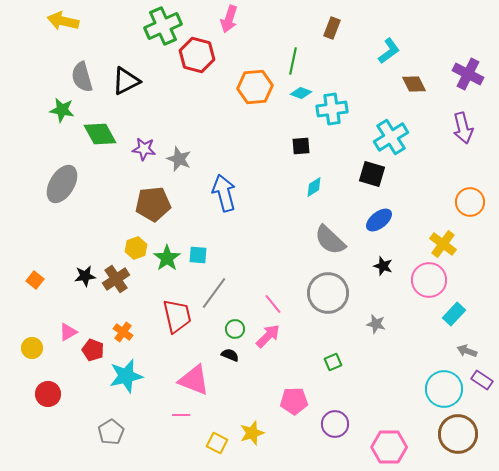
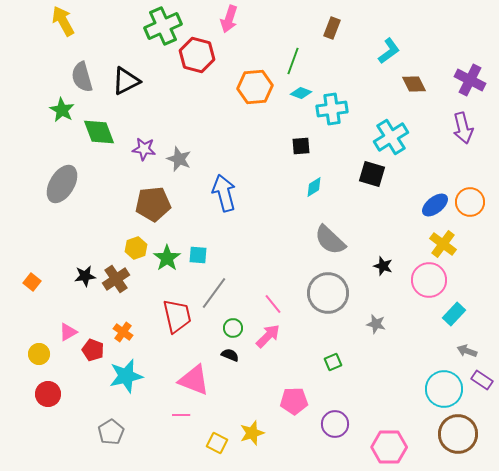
yellow arrow at (63, 21): rotated 48 degrees clockwise
green line at (293, 61): rotated 8 degrees clockwise
purple cross at (468, 74): moved 2 px right, 6 px down
green star at (62, 110): rotated 20 degrees clockwise
green diamond at (100, 134): moved 1 px left, 2 px up; rotated 8 degrees clockwise
blue ellipse at (379, 220): moved 56 px right, 15 px up
orange square at (35, 280): moved 3 px left, 2 px down
green circle at (235, 329): moved 2 px left, 1 px up
yellow circle at (32, 348): moved 7 px right, 6 px down
